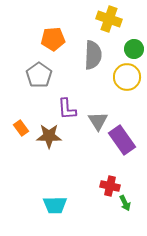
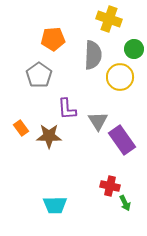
yellow circle: moved 7 px left
